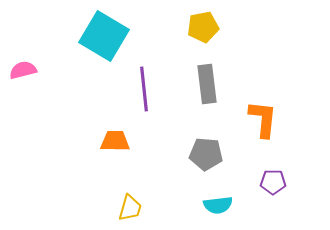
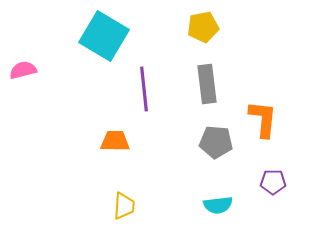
gray pentagon: moved 10 px right, 12 px up
yellow trapezoid: moved 6 px left, 2 px up; rotated 12 degrees counterclockwise
